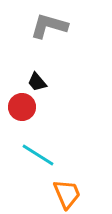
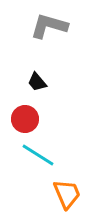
red circle: moved 3 px right, 12 px down
